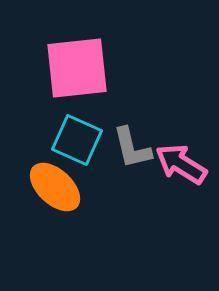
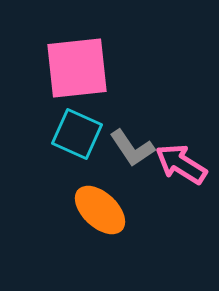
cyan square: moved 6 px up
gray L-shape: rotated 21 degrees counterclockwise
orange ellipse: moved 45 px right, 23 px down
